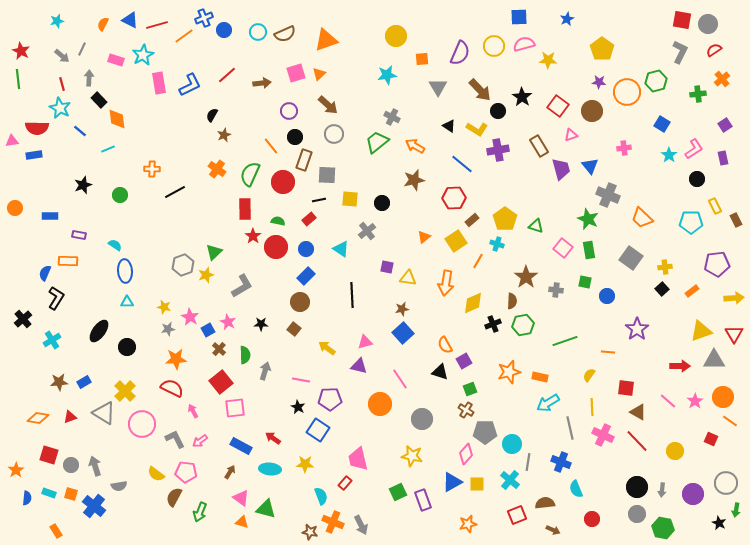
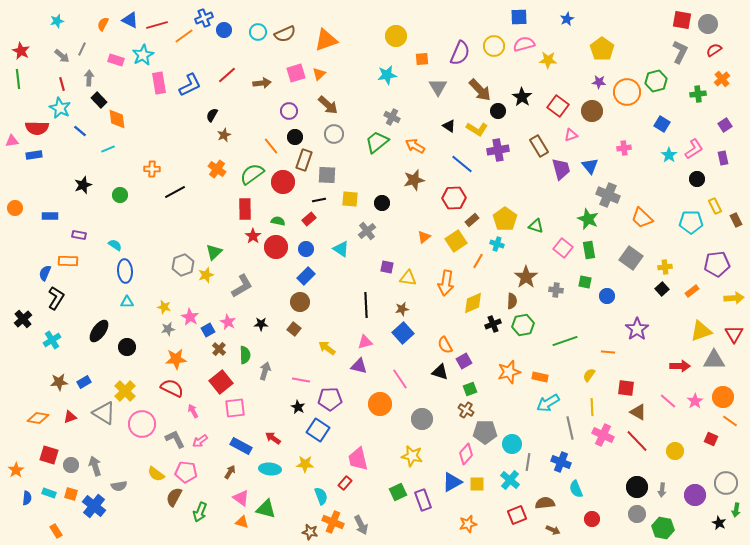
green semicircle at (250, 174): moved 2 px right; rotated 30 degrees clockwise
black line at (352, 295): moved 14 px right, 10 px down
purple circle at (693, 494): moved 2 px right, 1 px down
